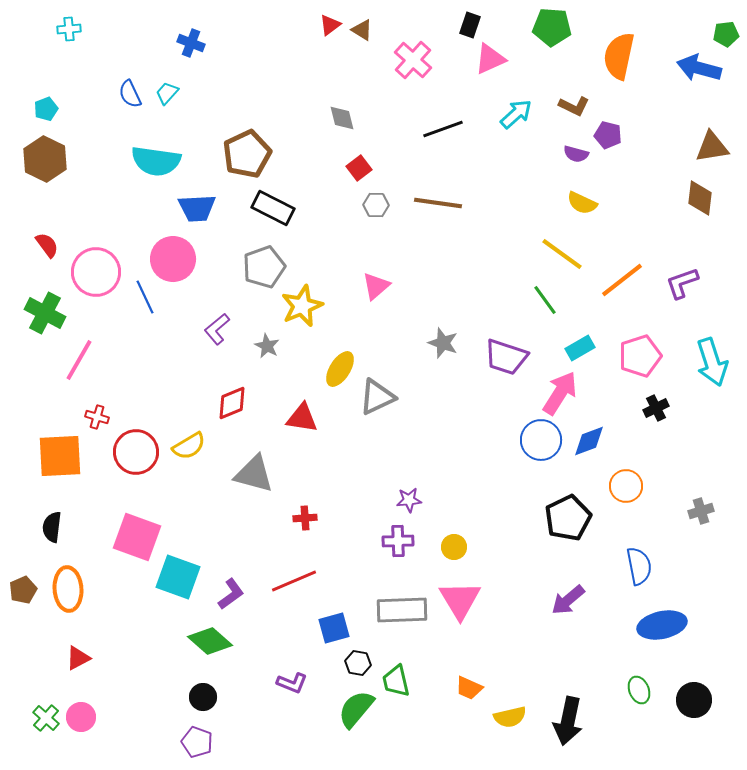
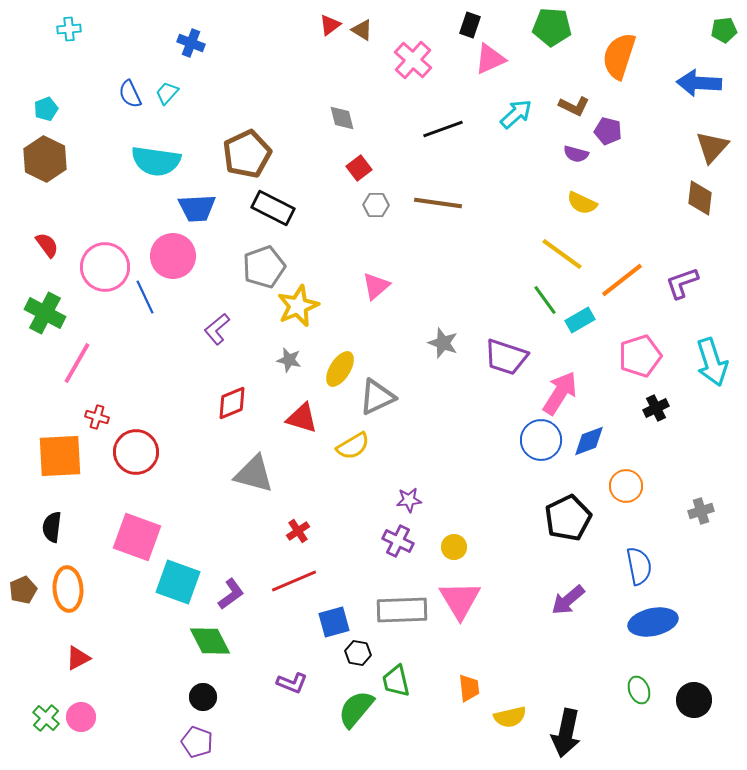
green pentagon at (726, 34): moved 2 px left, 4 px up
orange semicircle at (619, 56): rotated 6 degrees clockwise
blue arrow at (699, 68): moved 15 px down; rotated 12 degrees counterclockwise
purple pentagon at (608, 135): moved 4 px up
brown triangle at (712, 147): rotated 39 degrees counterclockwise
pink circle at (173, 259): moved 3 px up
pink circle at (96, 272): moved 9 px right, 5 px up
yellow star at (302, 306): moved 4 px left
gray star at (267, 346): moved 22 px right, 14 px down; rotated 15 degrees counterclockwise
cyan rectangle at (580, 348): moved 28 px up
pink line at (79, 360): moved 2 px left, 3 px down
red triangle at (302, 418): rotated 8 degrees clockwise
yellow semicircle at (189, 446): moved 164 px right
red cross at (305, 518): moved 7 px left, 13 px down; rotated 30 degrees counterclockwise
purple cross at (398, 541): rotated 28 degrees clockwise
cyan square at (178, 577): moved 5 px down
blue ellipse at (662, 625): moved 9 px left, 3 px up
blue square at (334, 628): moved 6 px up
green diamond at (210, 641): rotated 21 degrees clockwise
black hexagon at (358, 663): moved 10 px up
orange trapezoid at (469, 688): rotated 120 degrees counterclockwise
black arrow at (568, 721): moved 2 px left, 12 px down
